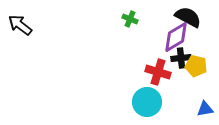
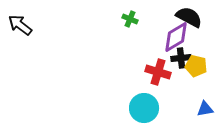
black semicircle: moved 1 px right
cyan circle: moved 3 px left, 6 px down
